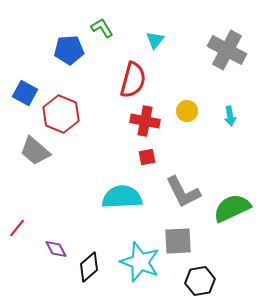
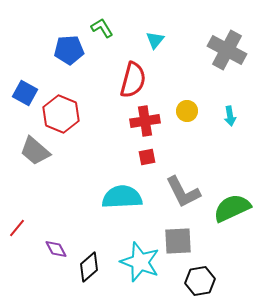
red cross: rotated 20 degrees counterclockwise
